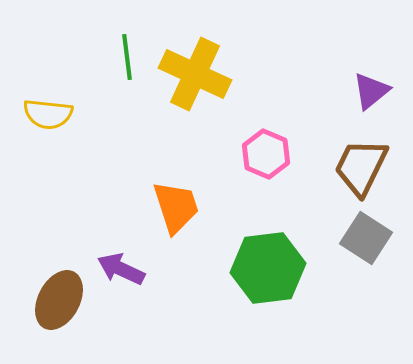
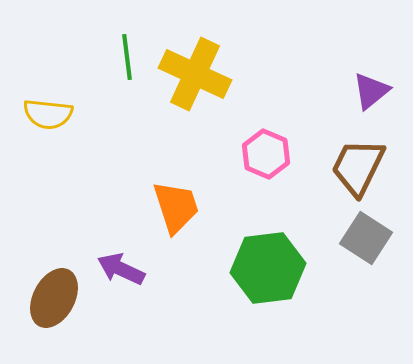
brown trapezoid: moved 3 px left
brown ellipse: moved 5 px left, 2 px up
